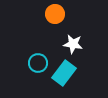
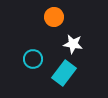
orange circle: moved 1 px left, 3 px down
cyan circle: moved 5 px left, 4 px up
